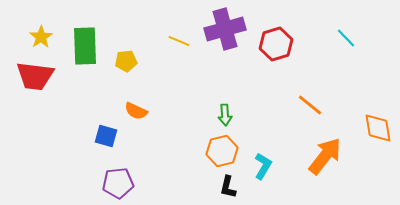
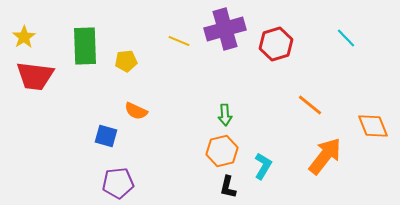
yellow star: moved 17 px left
orange diamond: moved 5 px left, 2 px up; rotated 12 degrees counterclockwise
